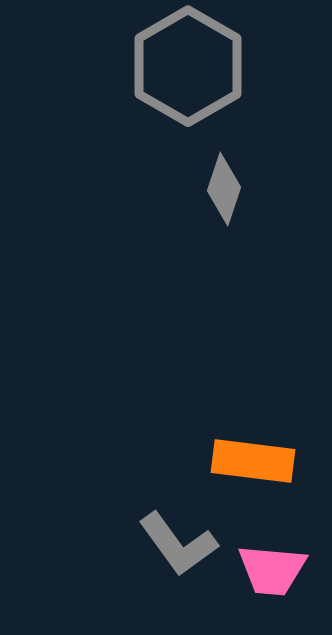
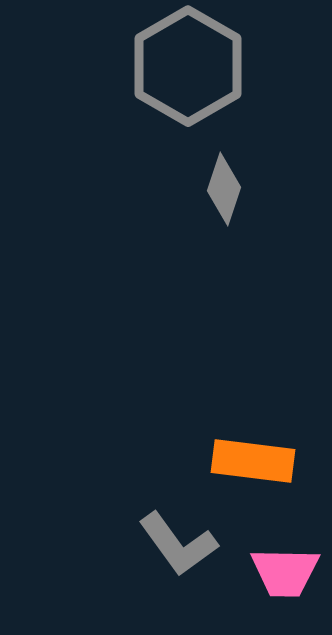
pink trapezoid: moved 13 px right, 2 px down; rotated 4 degrees counterclockwise
